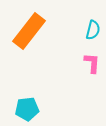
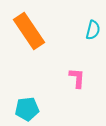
orange rectangle: rotated 72 degrees counterclockwise
pink L-shape: moved 15 px left, 15 px down
